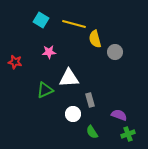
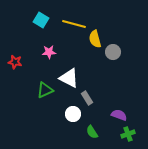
gray circle: moved 2 px left
white triangle: rotated 30 degrees clockwise
gray rectangle: moved 3 px left, 2 px up; rotated 16 degrees counterclockwise
